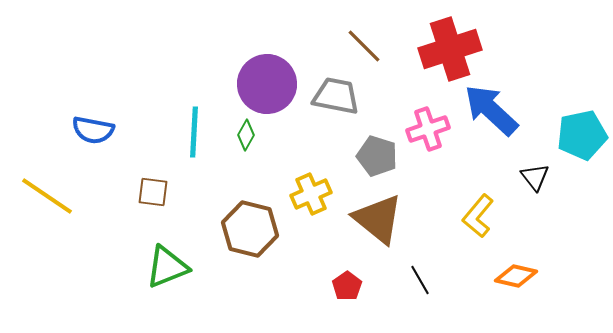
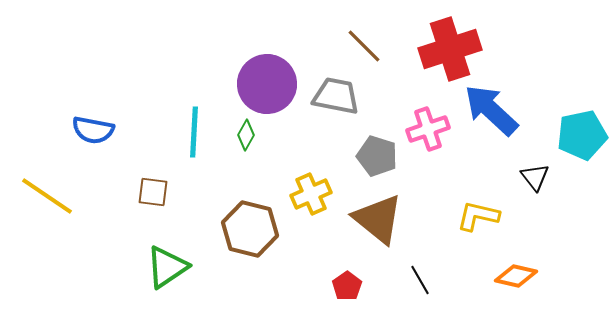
yellow L-shape: rotated 63 degrees clockwise
green triangle: rotated 12 degrees counterclockwise
